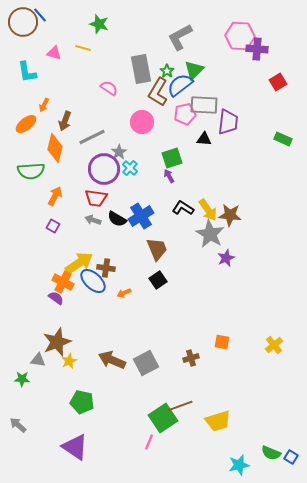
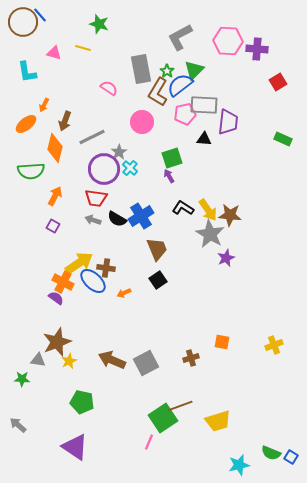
pink hexagon at (240, 36): moved 12 px left, 5 px down
yellow cross at (274, 345): rotated 18 degrees clockwise
